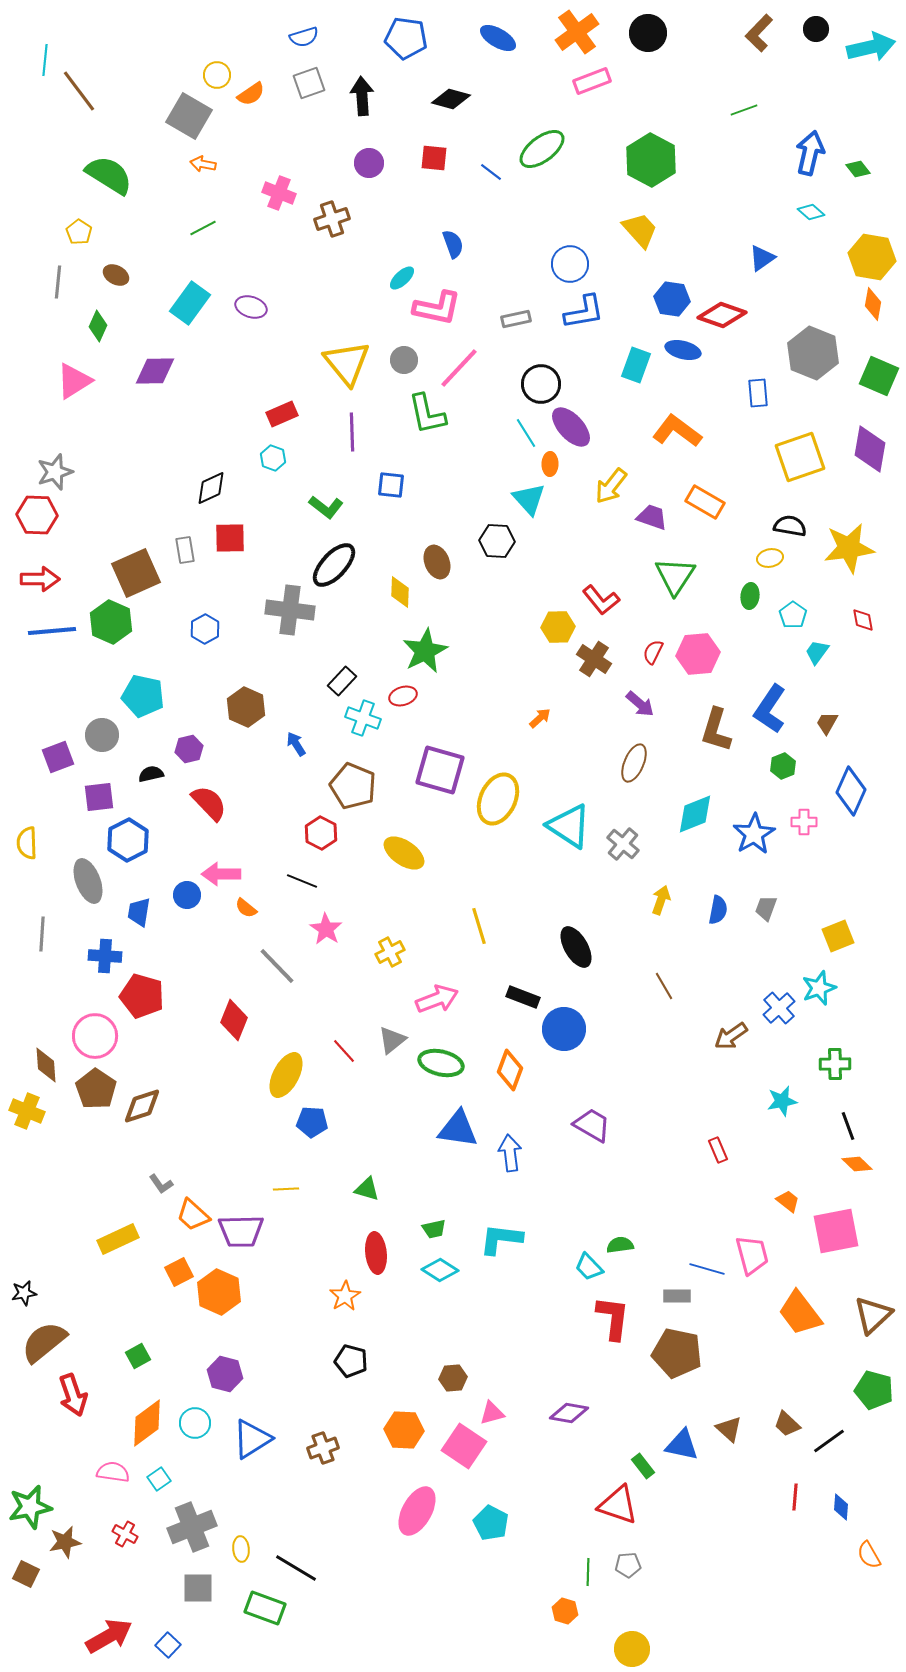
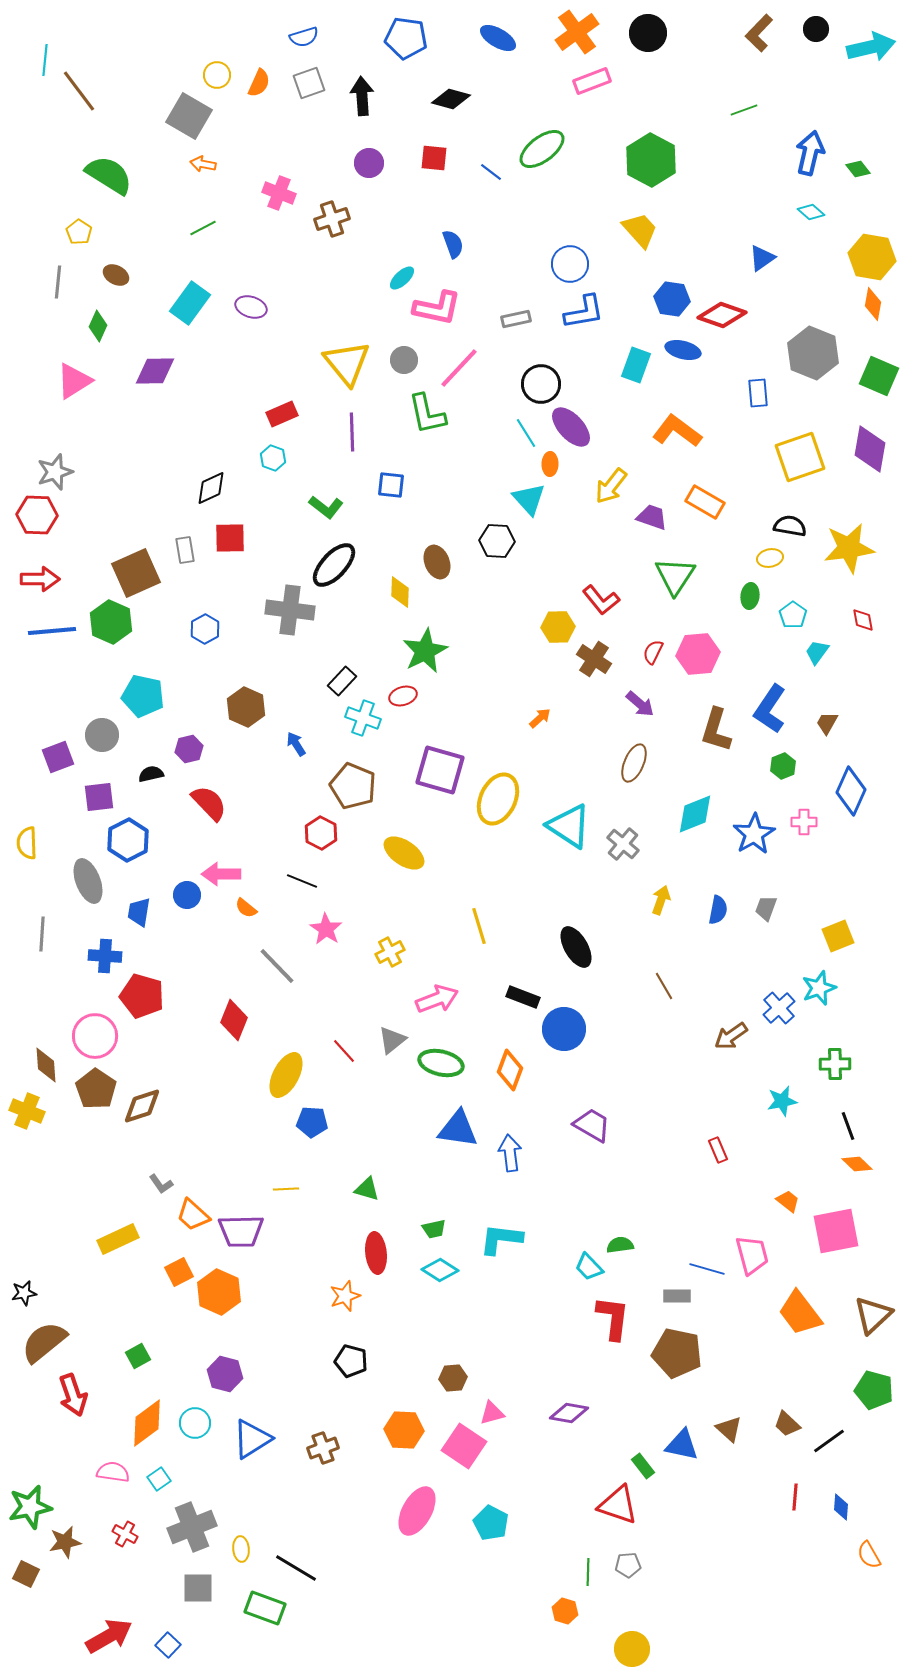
orange semicircle at (251, 94): moved 8 px right, 11 px up; rotated 32 degrees counterclockwise
orange star at (345, 1296): rotated 12 degrees clockwise
